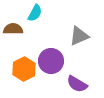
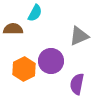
purple semicircle: rotated 70 degrees clockwise
